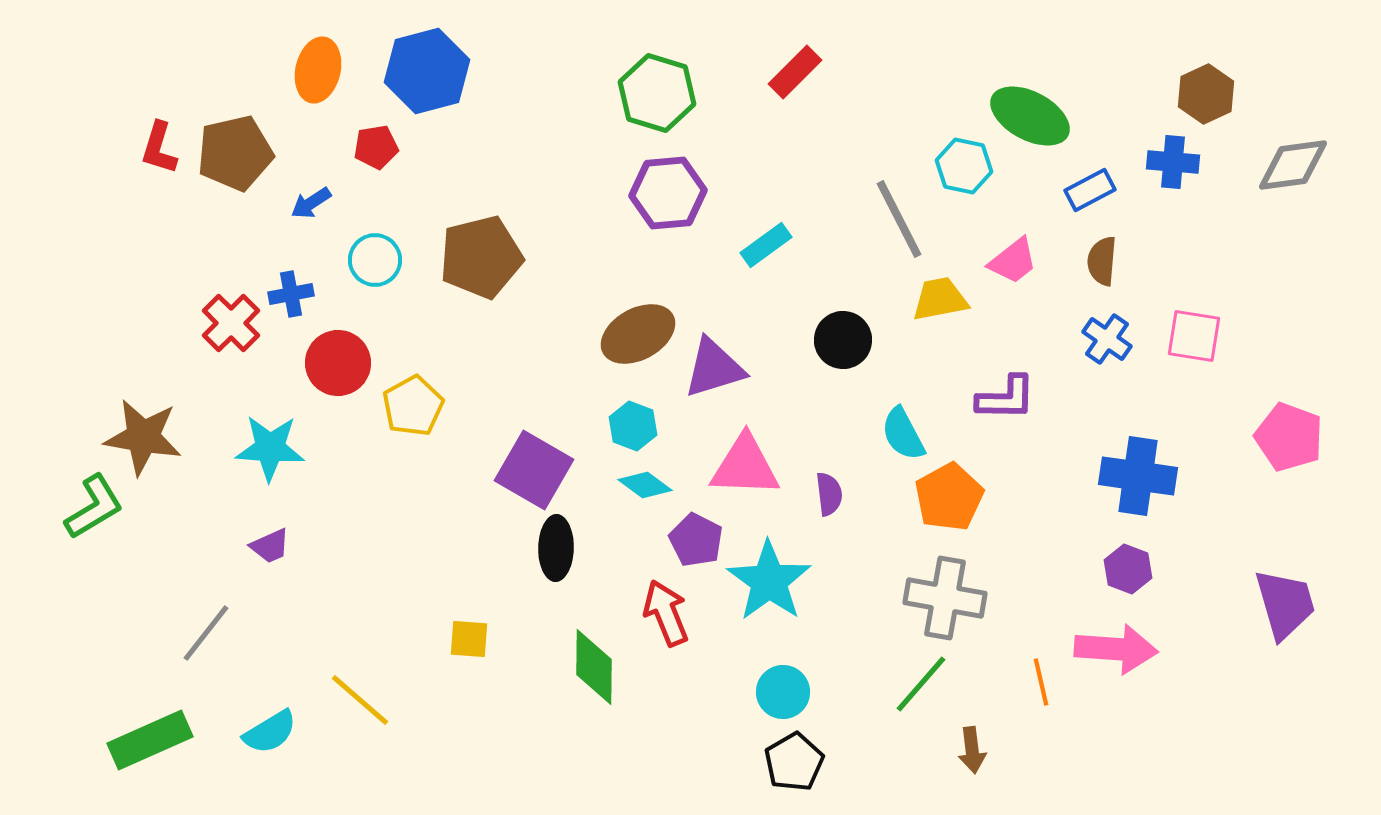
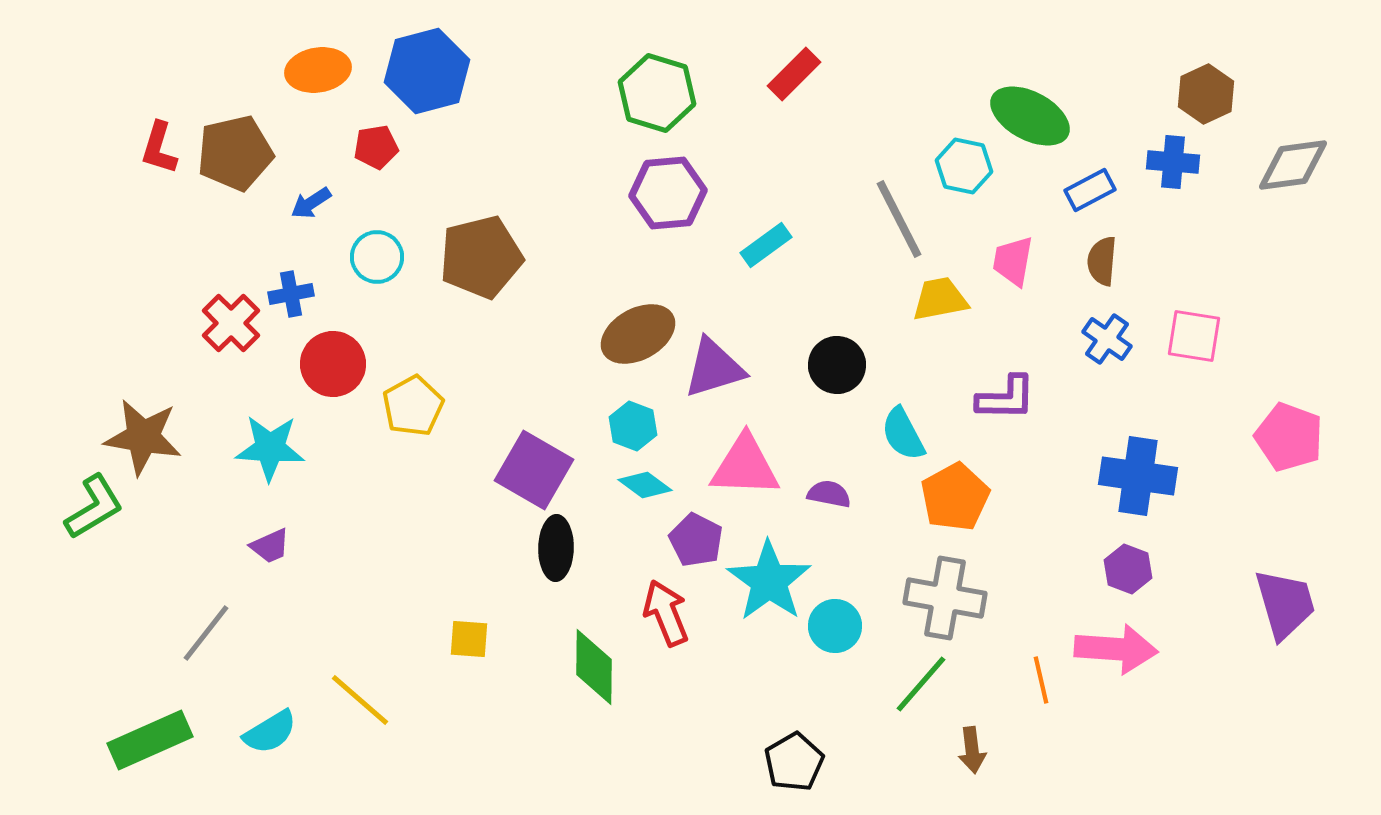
orange ellipse at (318, 70): rotated 68 degrees clockwise
red rectangle at (795, 72): moved 1 px left, 2 px down
cyan circle at (375, 260): moved 2 px right, 3 px up
pink trapezoid at (1013, 261): rotated 138 degrees clockwise
black circle at (843, 340): moved 6 px left, 25 px down
red circle at (338, 363): moved 5 px left, 1 px down
purple semicircle at (829, 494): rotated 72 degrees counterclockwise
orange pentagon at (949, 497): moved 6 px right
orange line at (1041, 682): moved 2 px up
cyan circle at (783, 692): moved 52 px right, 66 px up
